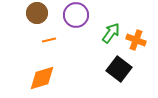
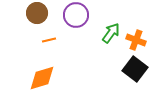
black square: moved 16 px right
